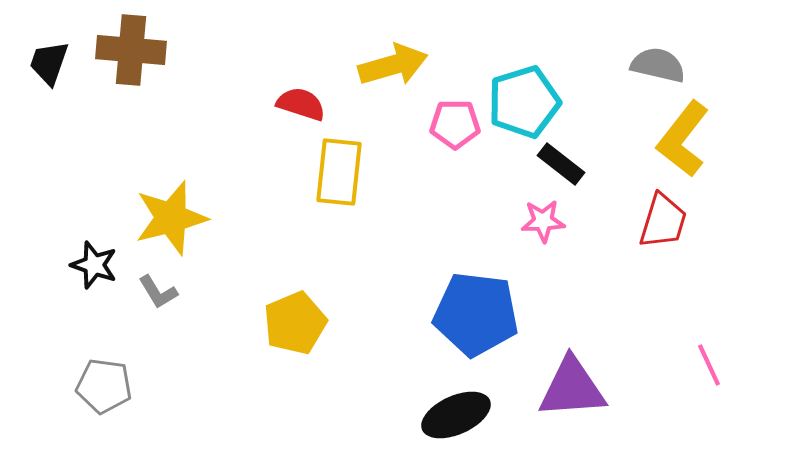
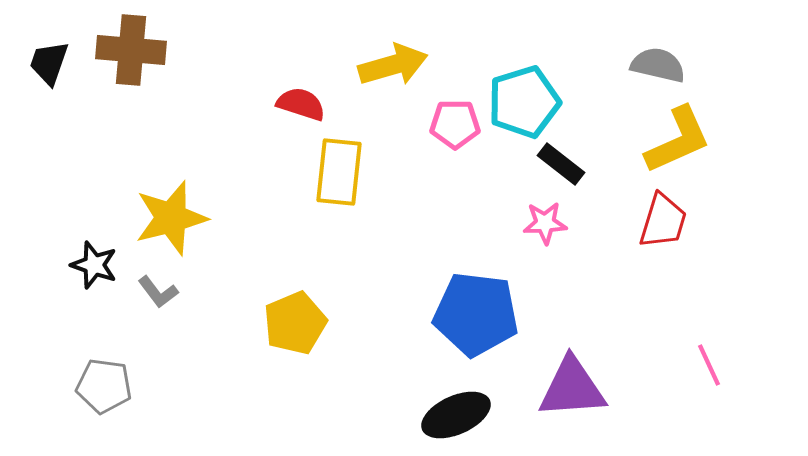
yellow L-shape: moved 5 px left, 1 px down; rotated 152 degrees counterclockwise
pink star: moved 2 px right, 2 px down
gray L-shape: rotated 6 degrees counterclockwise
